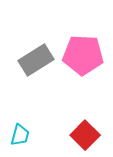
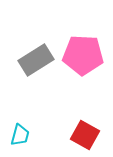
red square: rotated 16 degrees counterclockwise
